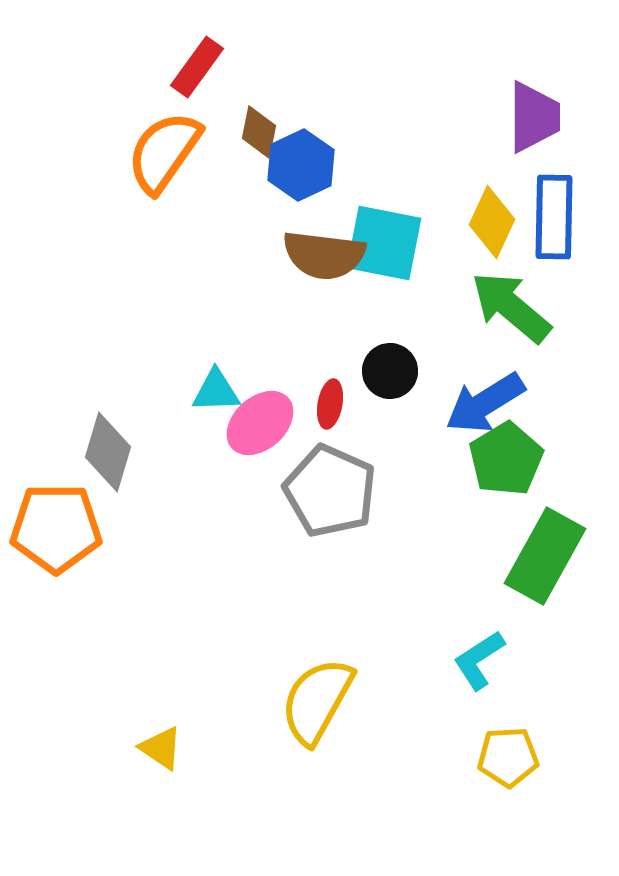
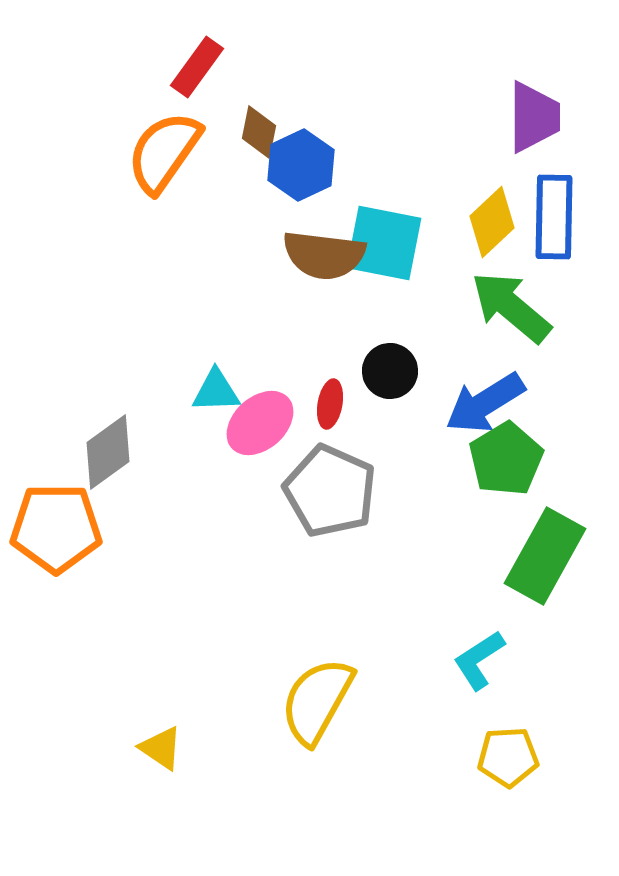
yellow diamond: rotated 22 degrees clockwise
gray diamond: rotated 38 degrees clockwise
